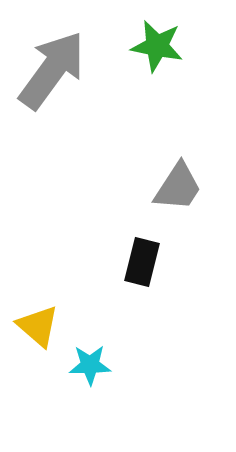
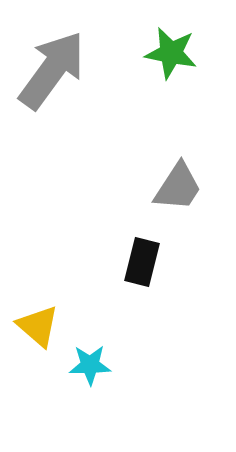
green star: moved 14 px right, 7 px down
